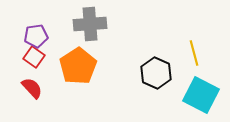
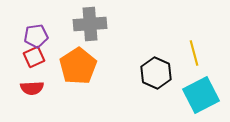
red square: rotated 30 degrees clockwise
red semicircle: rotated 130 degrees clockwise
cyan square: rotated 36 degrees clockwise
